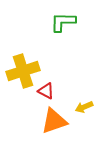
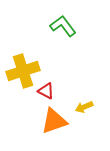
green L-shape: moved 4 px down; rotated 52 degrees clockwise
